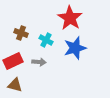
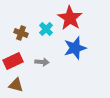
cyan cross: moved 11 px up; rotated 16 degrees clockwise
gray arrow: moved 3 px right
brown triangle: moved 1 px right
